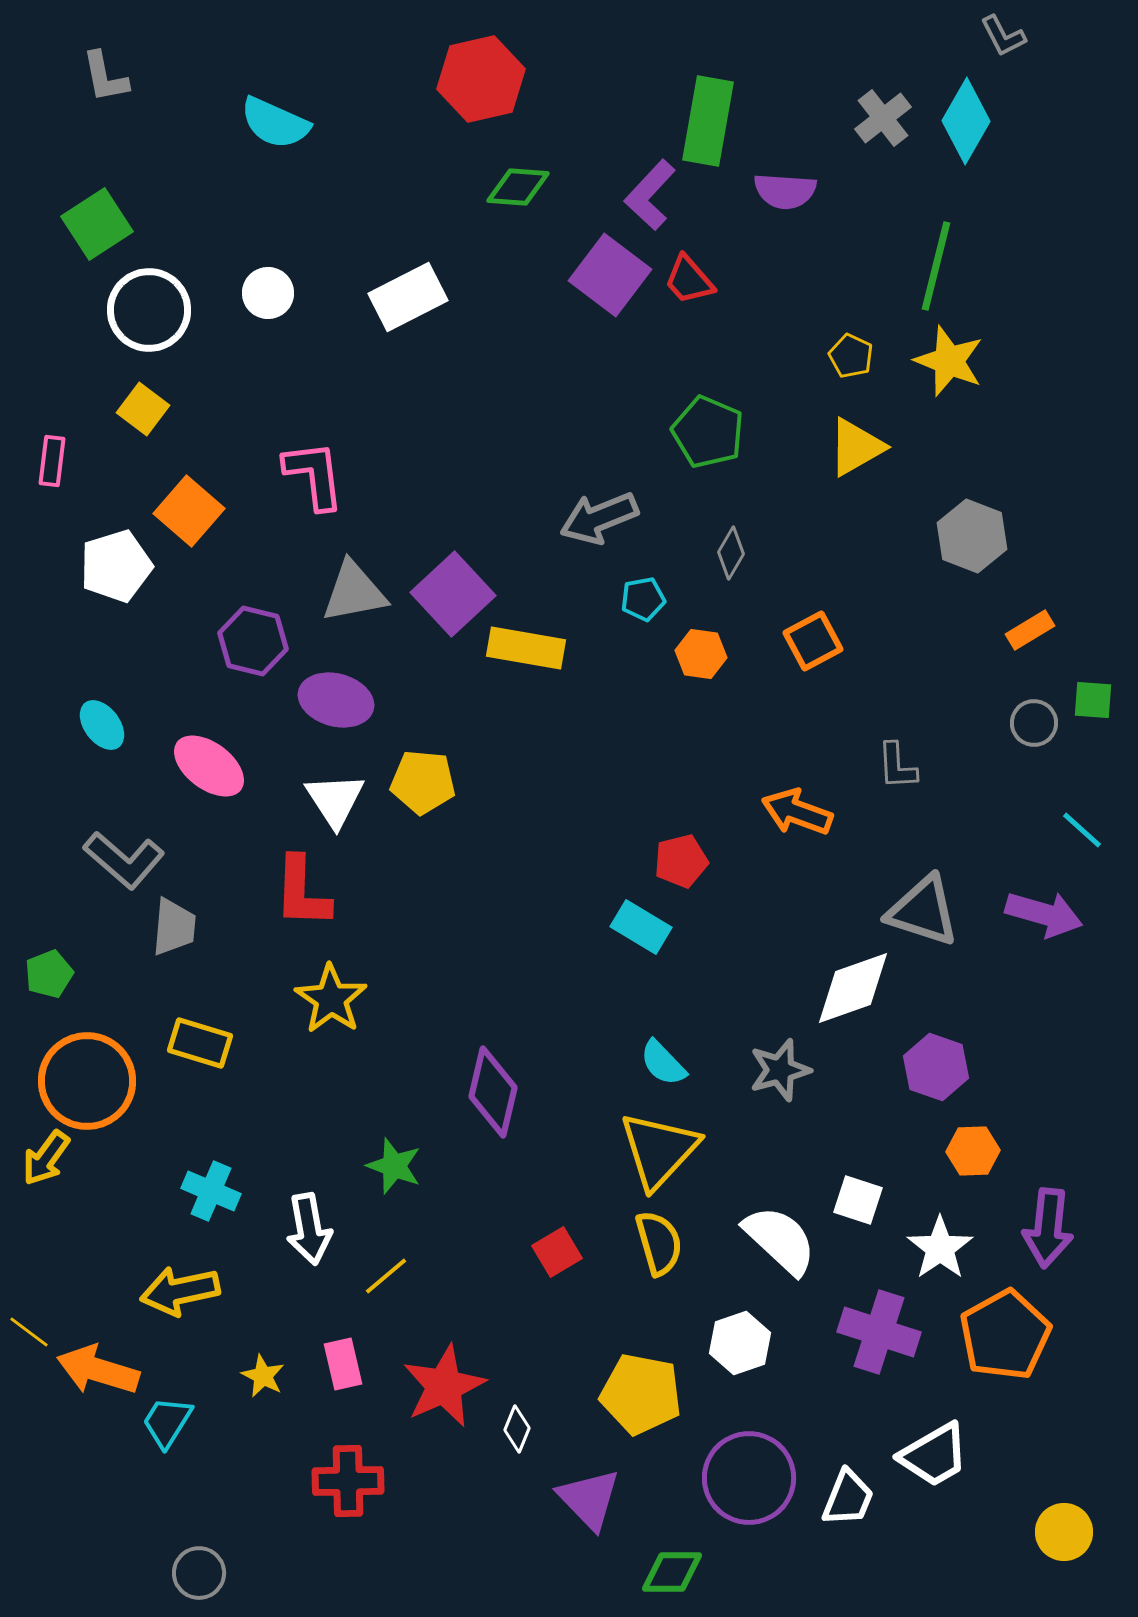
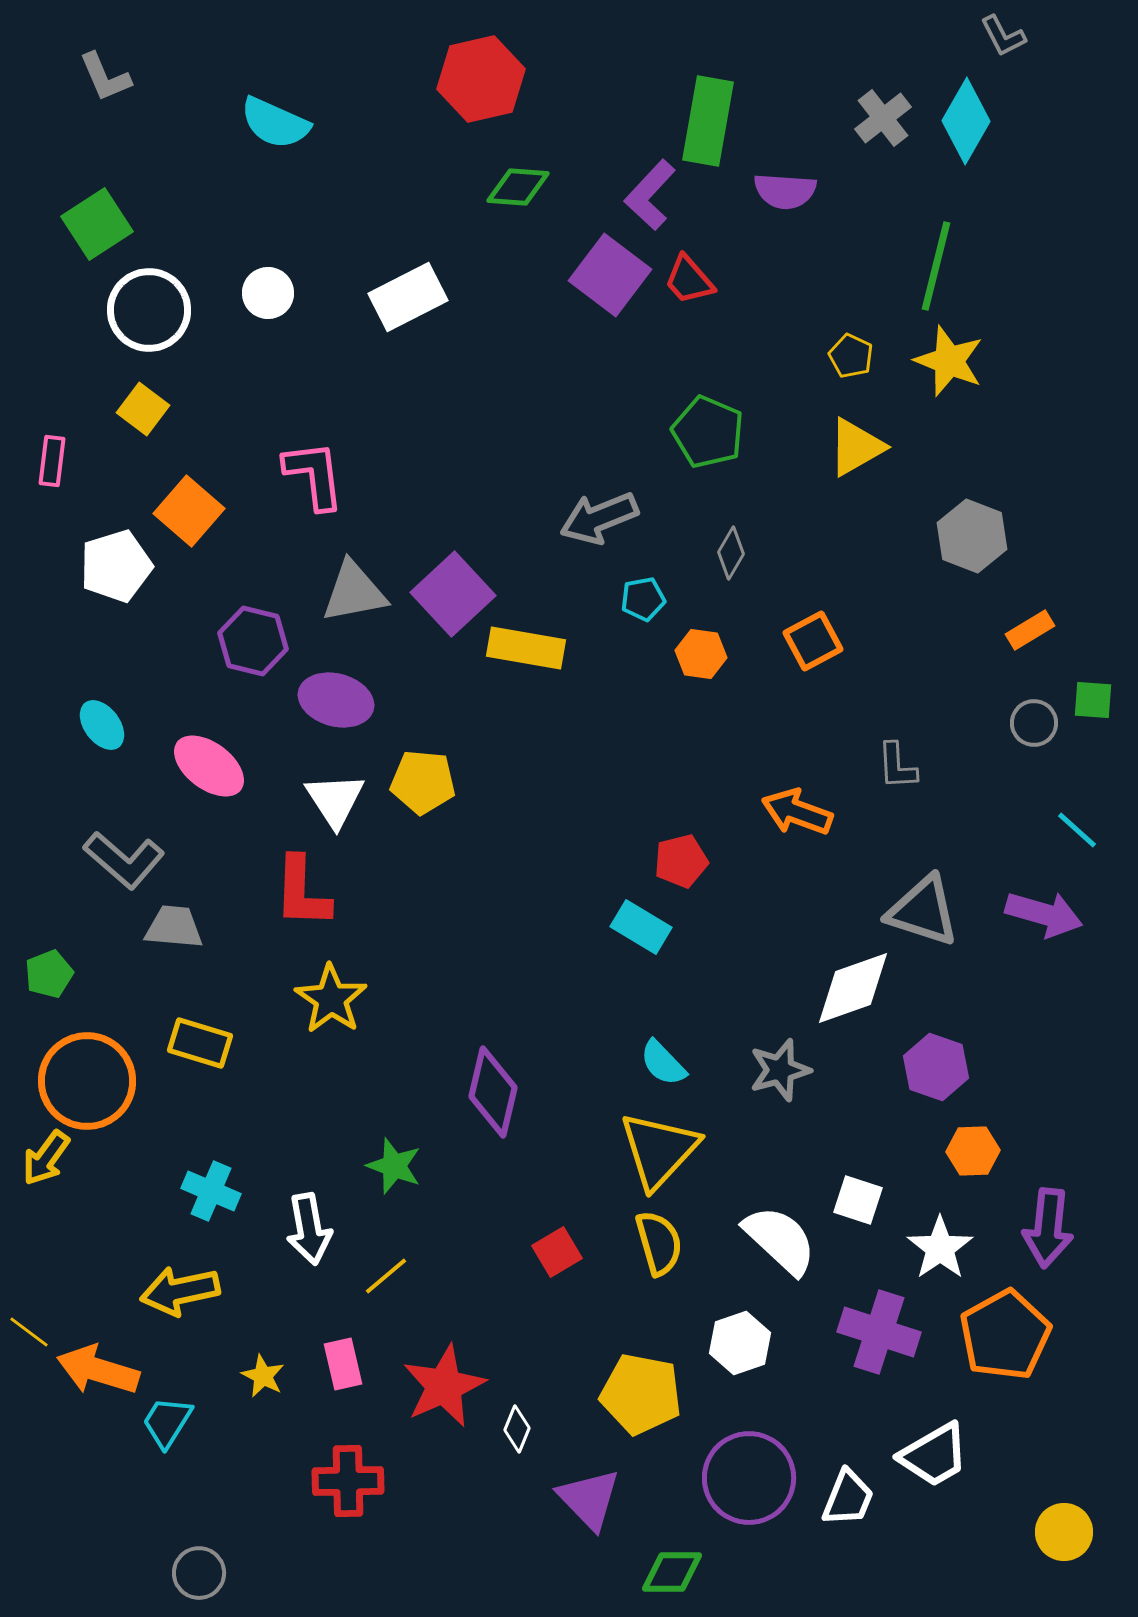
gray L-shape at (105, 77): rotated 12 degrees counterclockwise
cyan line at (1082, 830): moved 5 px left
gray trapezoid at (174, 927): rotated 90 degrees counterclockwise
